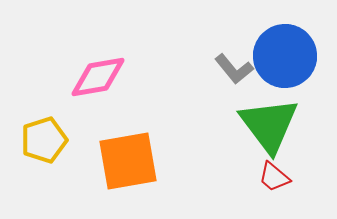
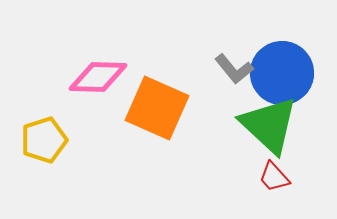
blue circle: moved 3 px left, 17 px down
pink diamond: rotated 12 degrees clockwise
green triangle: rotated 10 degrees counterclockwise
orange square: moved 29 px right, 53 px up; rotated 34 degrees clockwise
red trapezoid: rotated 8 degrees clockwise
